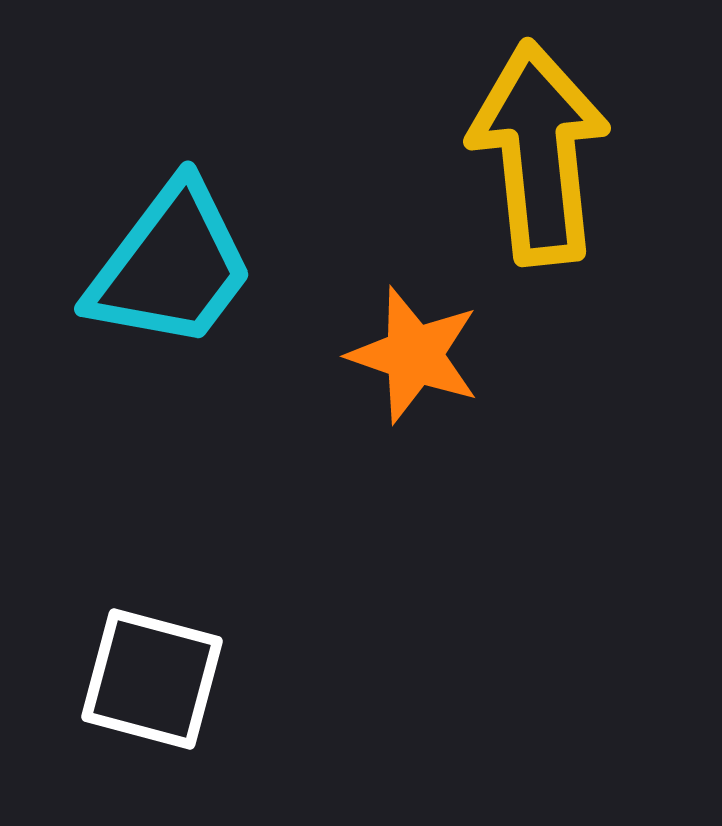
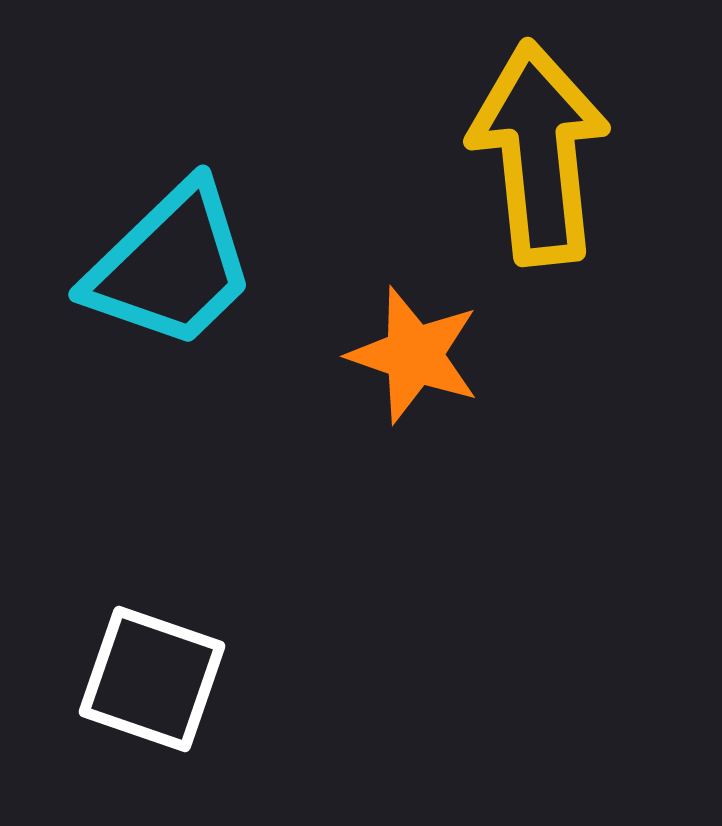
cyan trapezoid: rotated 9 degrees clockwise
white square: rotated 4 degrees clockwise
